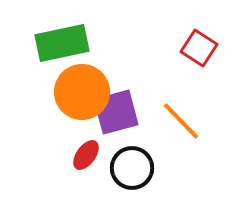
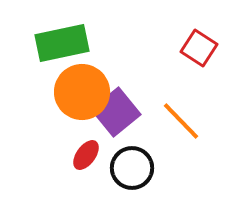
purple square: rotated 24 degrees counterclockwise
